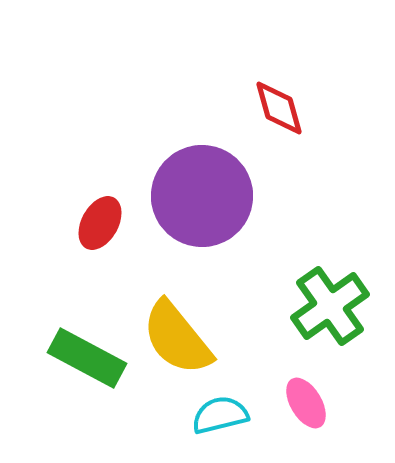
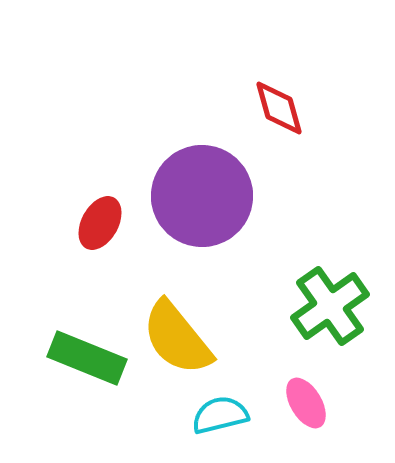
green rectangle: rotated 6 degrees counterclockwise
